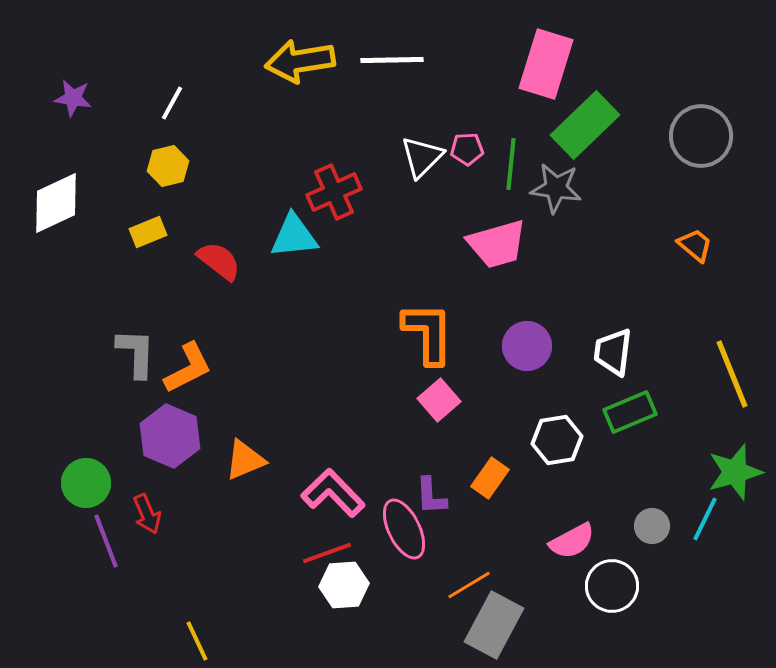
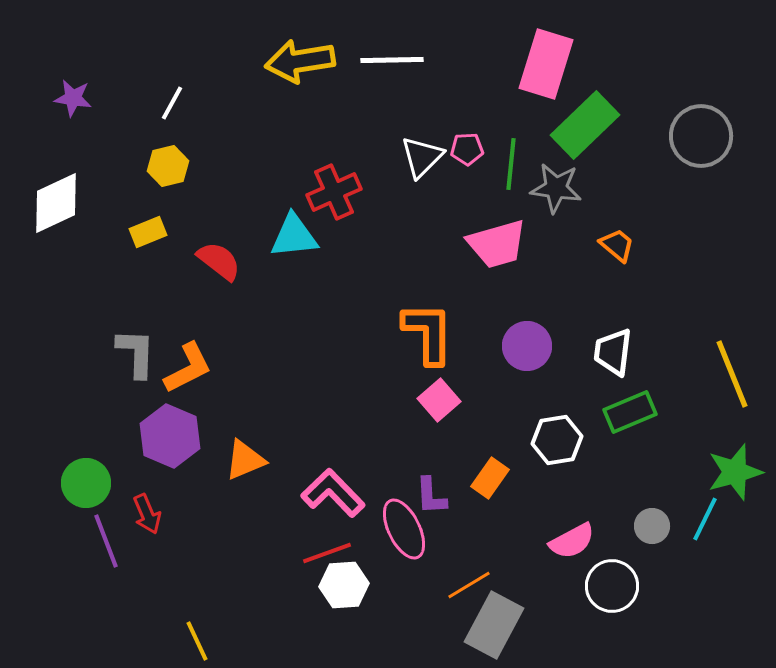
orange trapezoid at (695, 245): moved 78 px left
